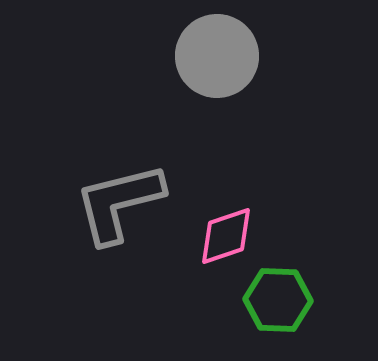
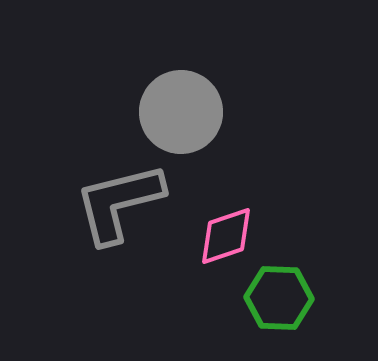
gray circle: moved 36 px left, 56 px down
green hexagon: moved 1 px right, 2 px up
